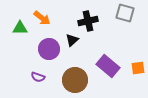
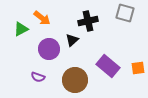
green triangle: moved 1 px right, 1 px down; rotated 28 degrees counterclockwise
